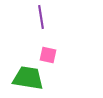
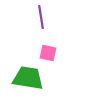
pink square: moved 2 px up
